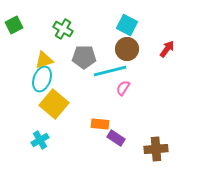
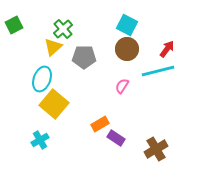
green cross: rotated 18 degrees clockwise
yellow triangle: moved 9 px right, 13 px up; rotated 24 degrees counterclockwise
cyan line: moved 48 px right
pink semicircle: moved 1 px left, 2 px up
orange rectangle: rotated 36 degrees counterclockwise
brown cross: rotated 25 degrees counterclockwise
